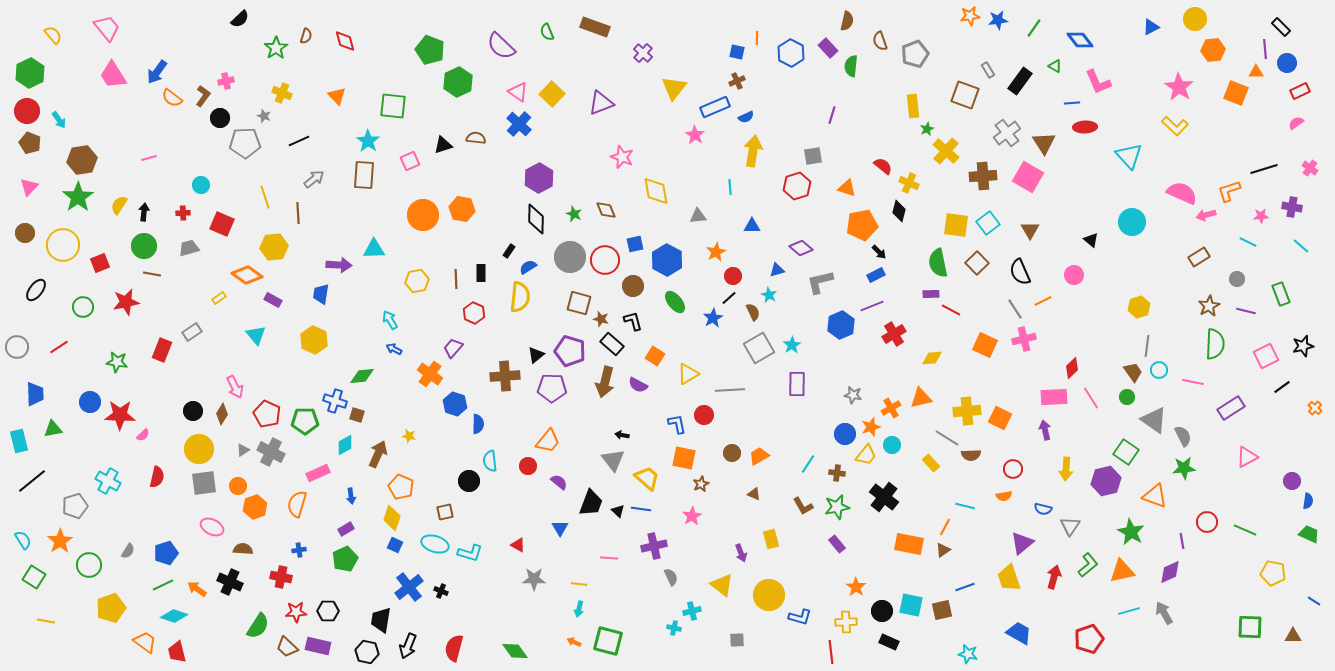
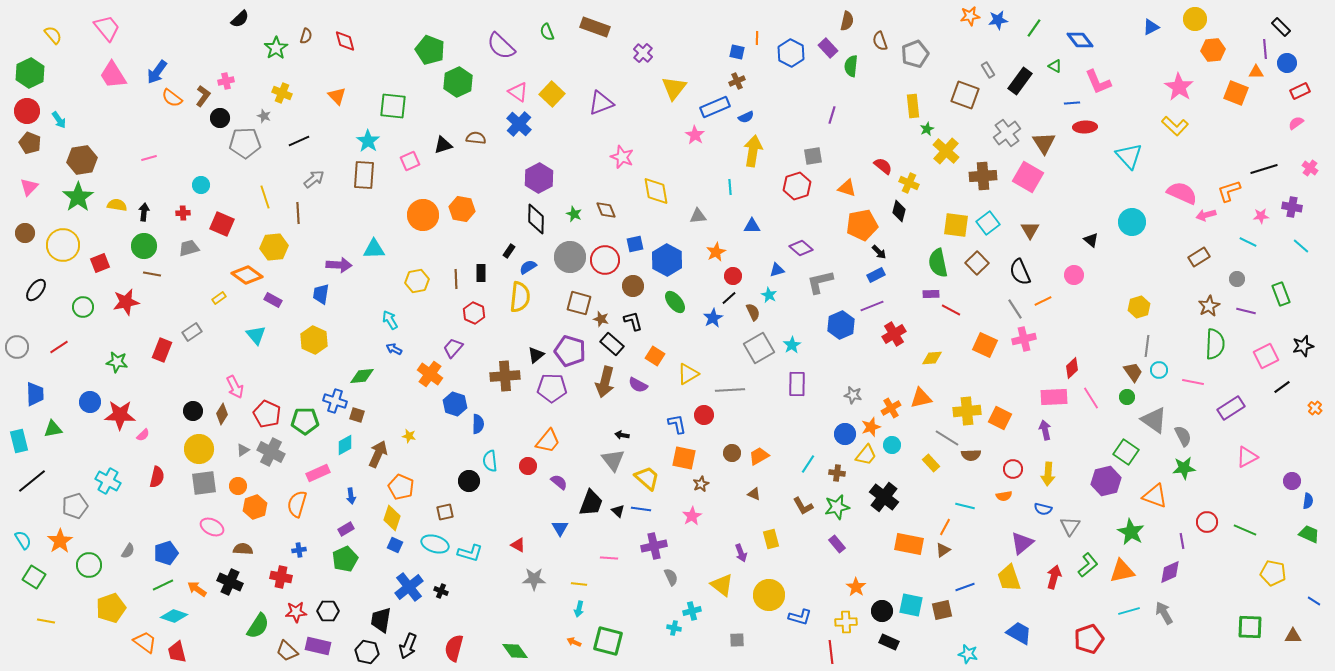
yellow semicircle at (119, 205): moved 2 px left; rotated 66 degrees clockwise
yellow arrow at (1066, 469): moved 18 px left, 5 px down
brown trapezoid at (287, 647): moved 4 px down
